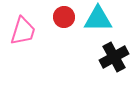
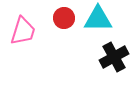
red circle: moved 1 px down
